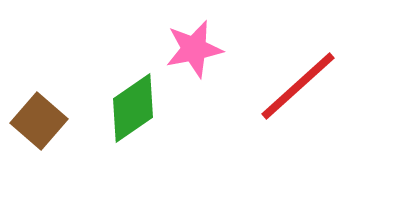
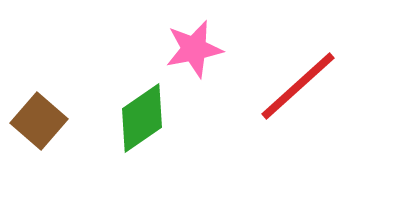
green diamond: moved 9 px right, 10 px down
